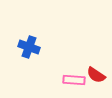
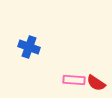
red semicircle: moved 8 px down
